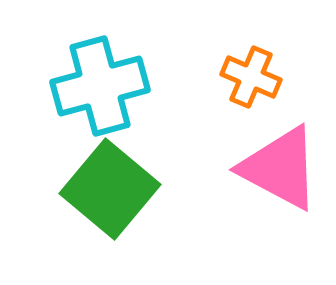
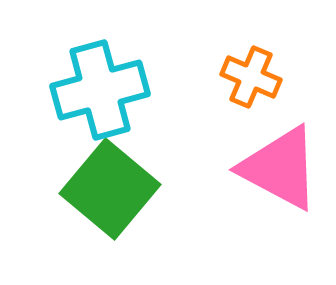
cyan cross: moved 4 px down
